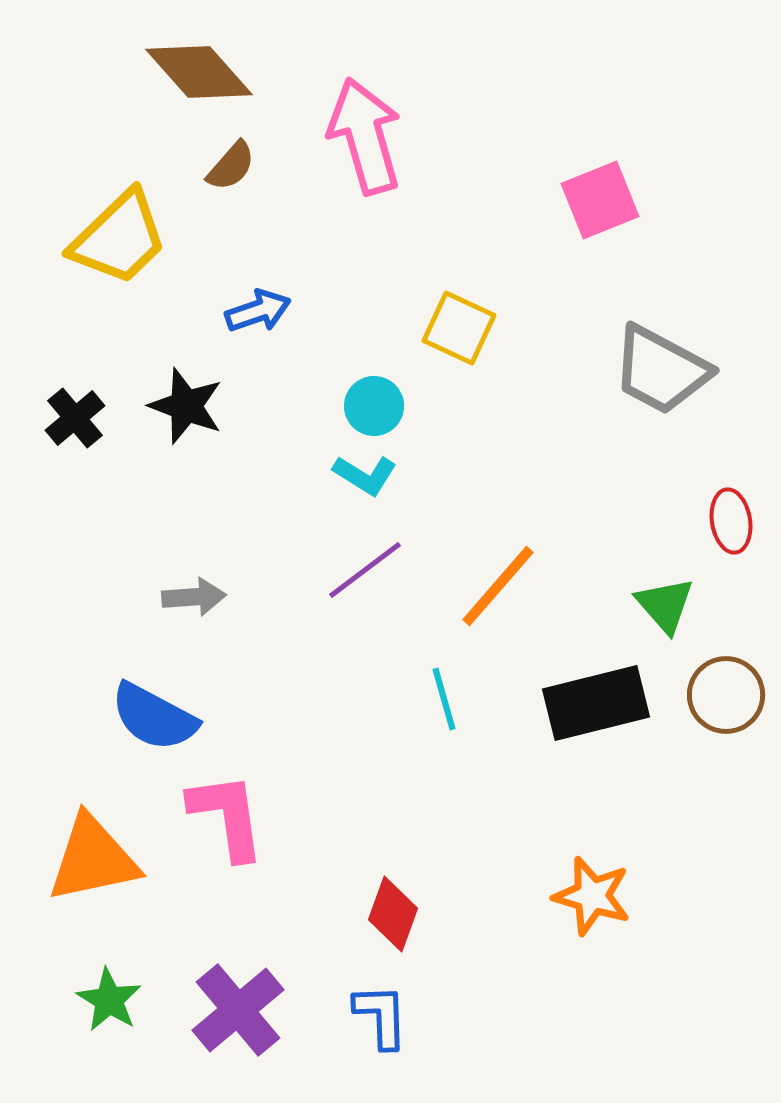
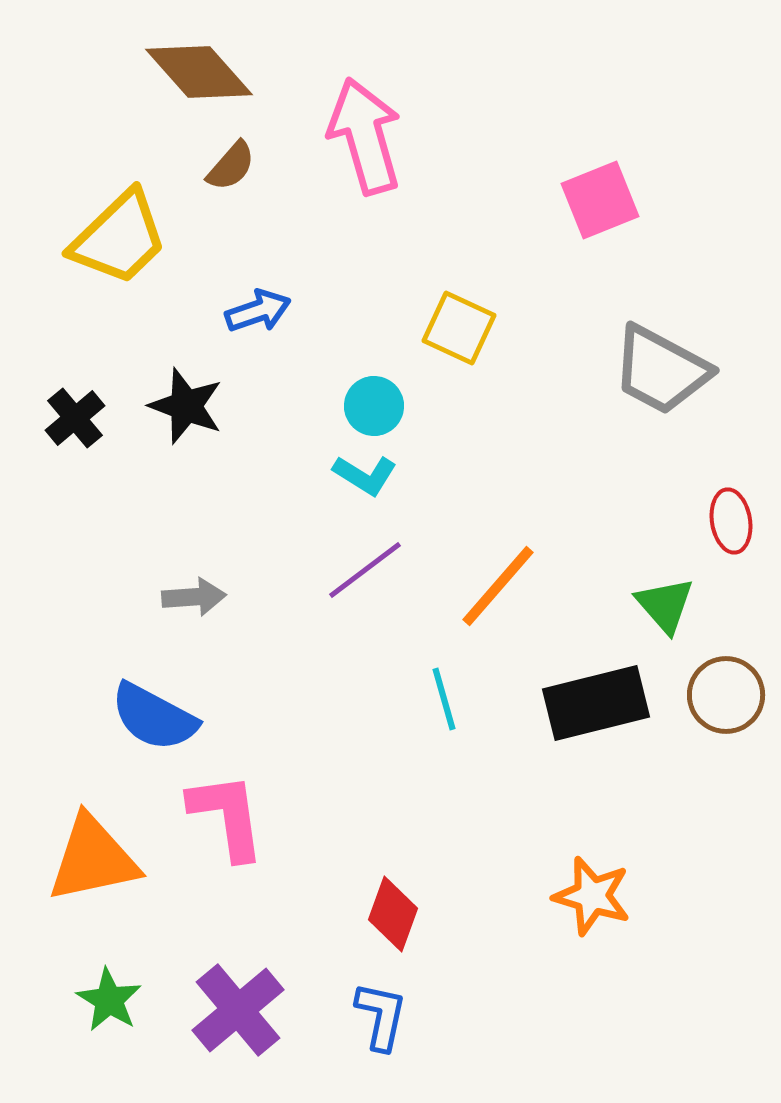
blue L-shape: rotated 14 degrees clockwise
